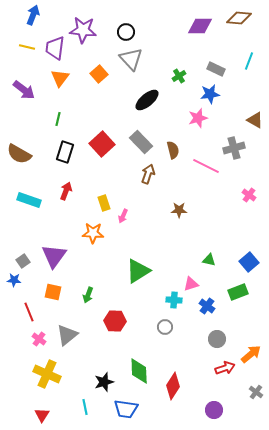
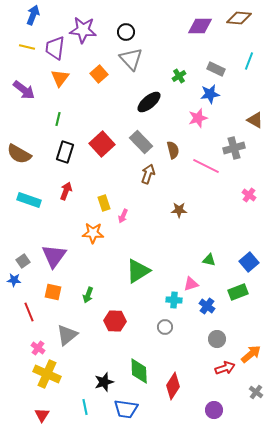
black ellipse at (147, 100): moved 2 px right, 2 px down
pink cross at (39, 339): moved 1 px left, 9 px down
